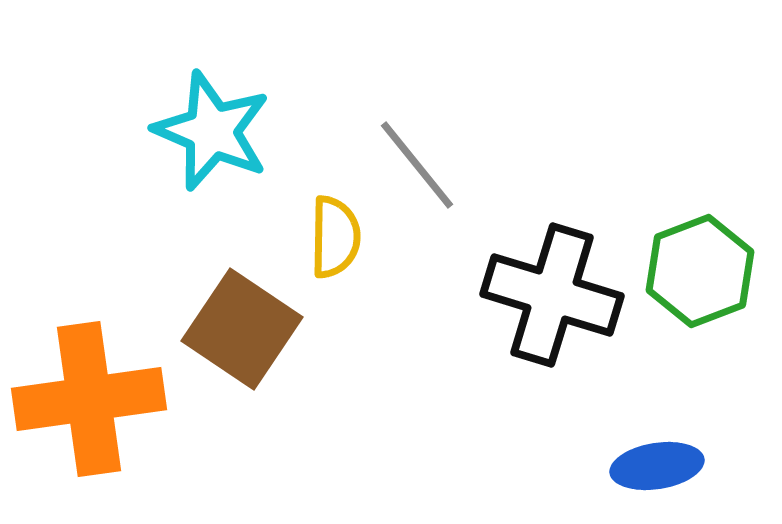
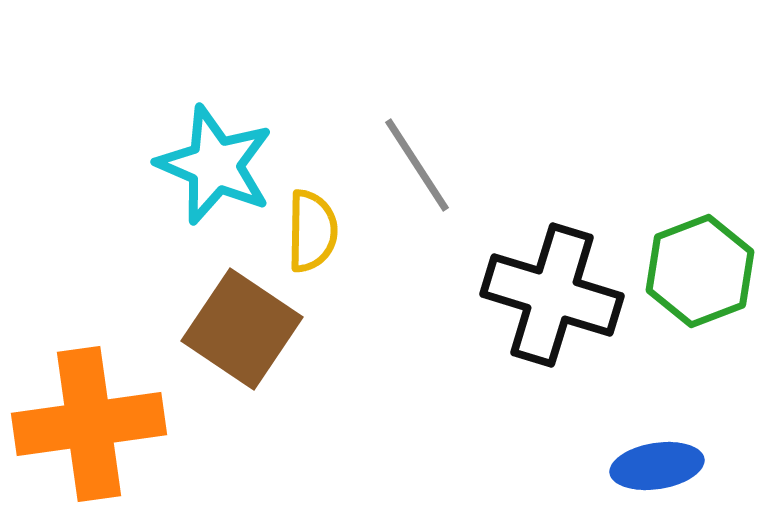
cyan star: moved 3 px right, 34 px down
gray line: rotated 6 degrees clockwise
yellow semicircle: moved 23 px left, 6 px up
orange cross: moved 25 px down
